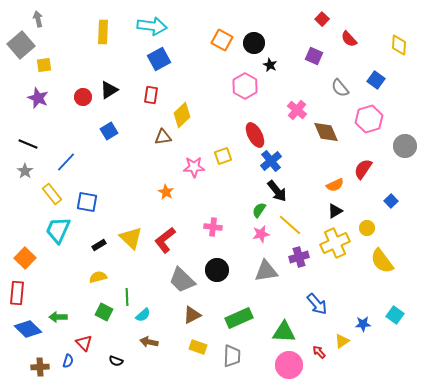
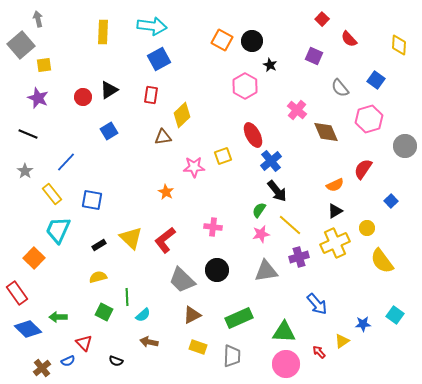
black circle at (254, 43): moved 2 px left, 2 px up
red ellipse at (255, 135): moved 2 px left
black line at (28, 144): moved 10 px up
blue square at (87, 202): moved 5 px right, 2 px up
orange square at (25, 258): moved 9 px right
red rectangle at (17, 293): rotated 40 degrees counterclockwise
blue semicircle at (68, 361): rotated 48 degrees clockwise
pink circle at (289, 365): moved 3 px left, 1 px up
brown cross at (40, 367): moved 2 px right, 1 px down; rotated 36 degrees counterclockwise
